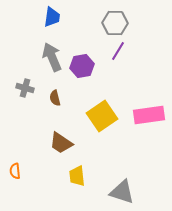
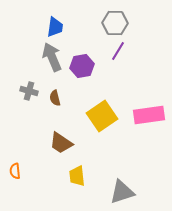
blue trapezoid: moved 3 px right, 10 px down
gray cross: moved 4 px right, 3 px down
gray triangle: rotated 36 degrees counterclockwise
